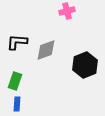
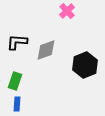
pink cross: rotated 28 degrees counterclockwise
